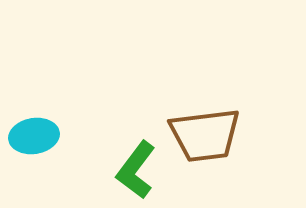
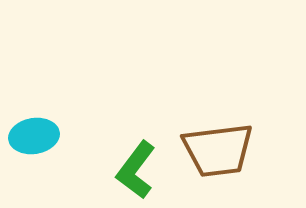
brown trapezoid: moved 13 px right, 15 px down
